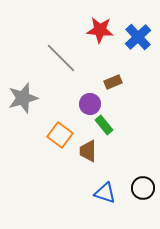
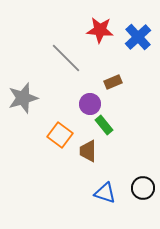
gray line: moved 5 px right
